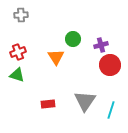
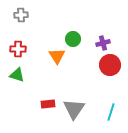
purple cross: moved 2 px right, 2 px up
red cross: moved 3 px up; rotated 21 degrees clockwise
orange triangle: moved 1 px right, 1 px up
gray triangle: moved 11 px left, 8 px down
cyan line: moved 2 px down
